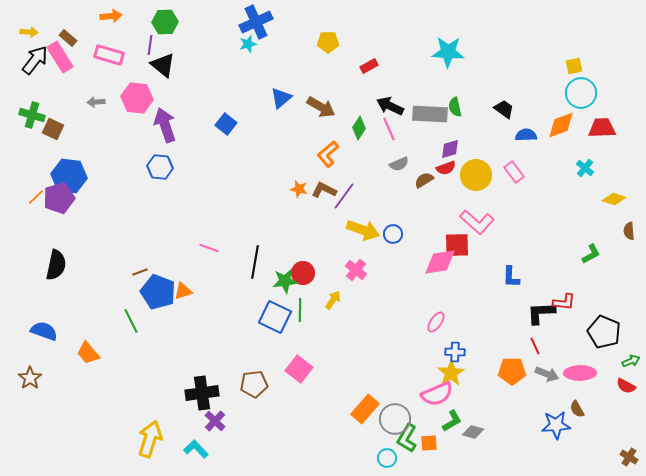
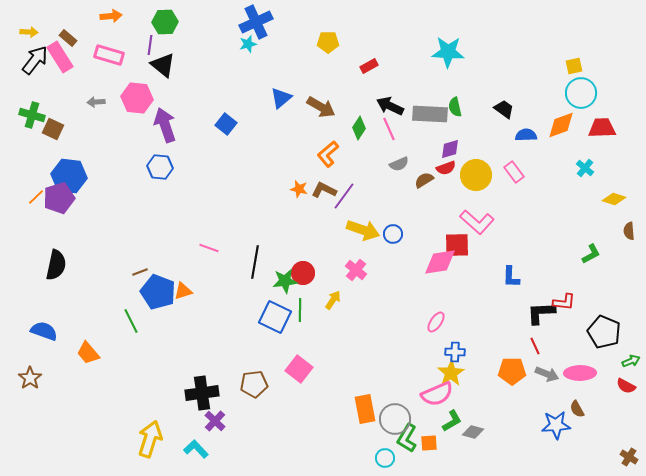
orange rectangle at (365, 409): rotated 52 degrees counterclockwise
cyan circle at (387, 458): moved 2 px left
